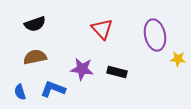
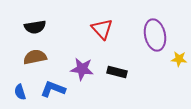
black semicircle: moved 3 px down; rotated 10 degrees clockwise
yellow star: moved 1 px right
